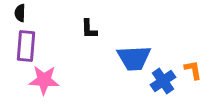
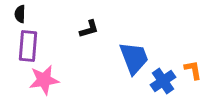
black semicircle: moved 1 px down
black L-shape: rotated 105 degrees counterclockwise
purple rectangle: moved 2 px right
blue trapezoid: rotated 108 degrees counterclockwise
pink star: rotated 12 degrees counterclockwise
